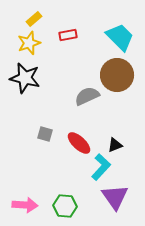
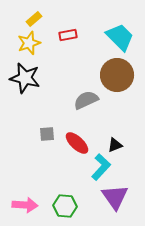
gray semicircle: moved 1 px left, 4 px down
gray square: moved 2 px right; rotated 21 degrees counterclockwise
red ellipse: moved 2 px left
